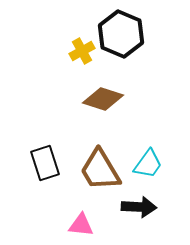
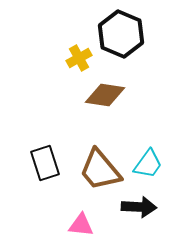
yellow cross: moved 3 px left, 7 px down
brown diamond: moved 2 px right, 4 px up; rotated 9 degrees counterclockwise
brown trapezoid: rotated 9 degrees counterclockwise
